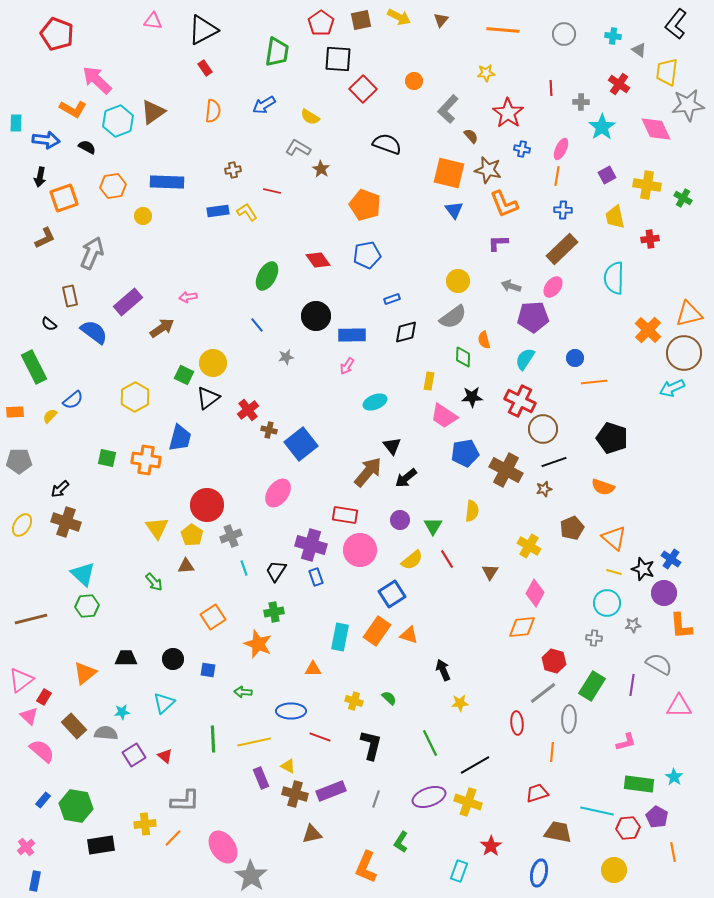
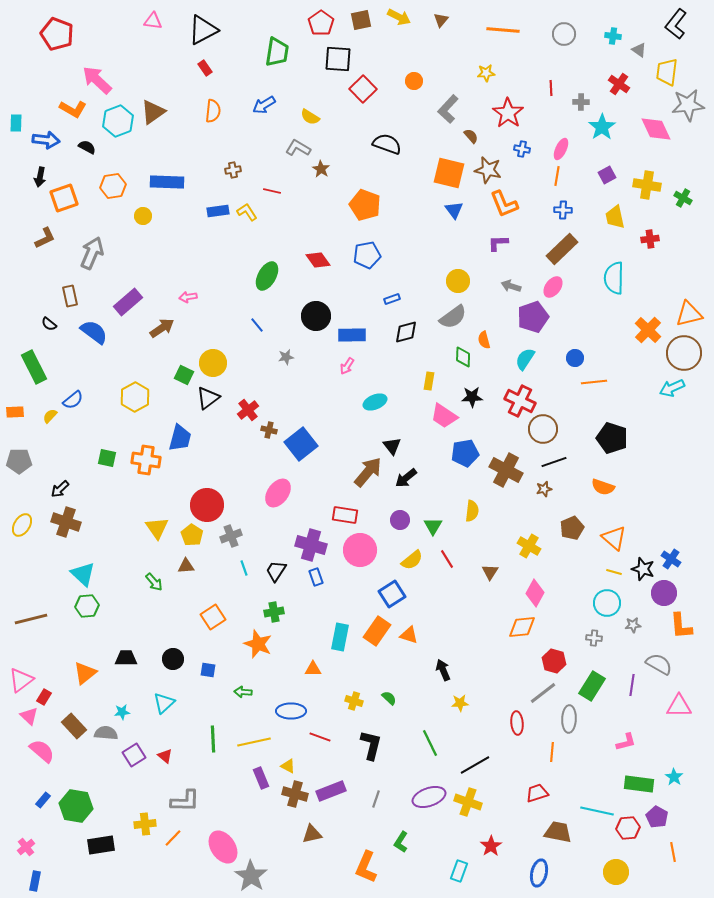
purple pentagon at (533, 317): rotated 16 degrees counterclockwise
yellow circle at (614, 870): moved 2 px right, 2 px down
